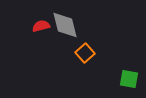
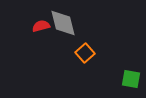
gray diamond: moved 2 px left, 2 px up
green square: moved 2 px right
